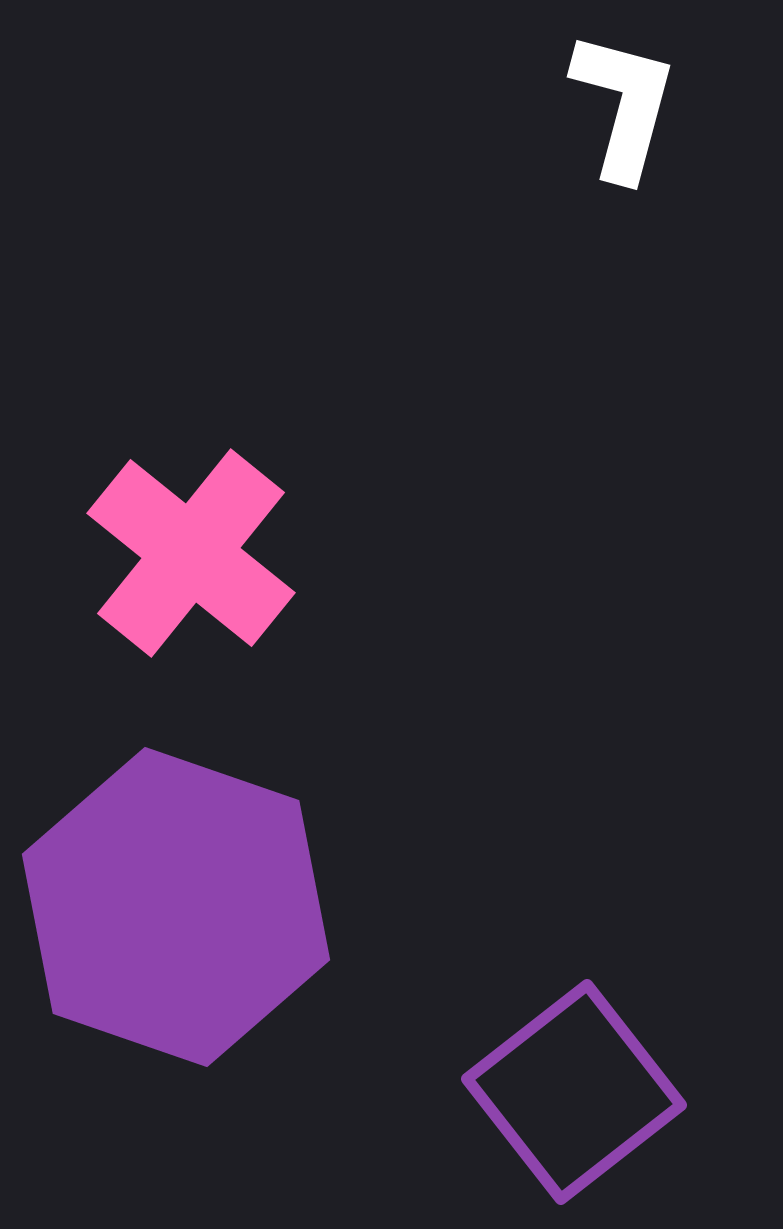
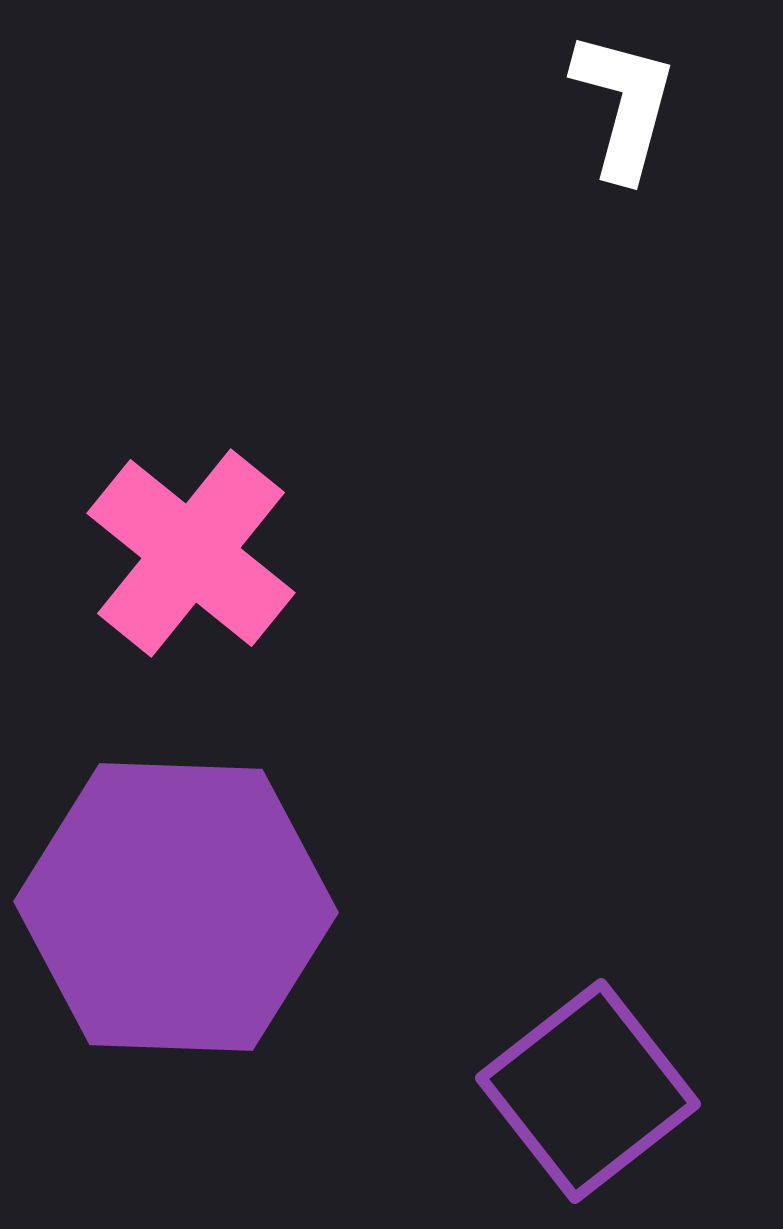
purple hexagon: rotated 17 degrees counterclockwise
purple square: moved 14 px right, 1 px up
